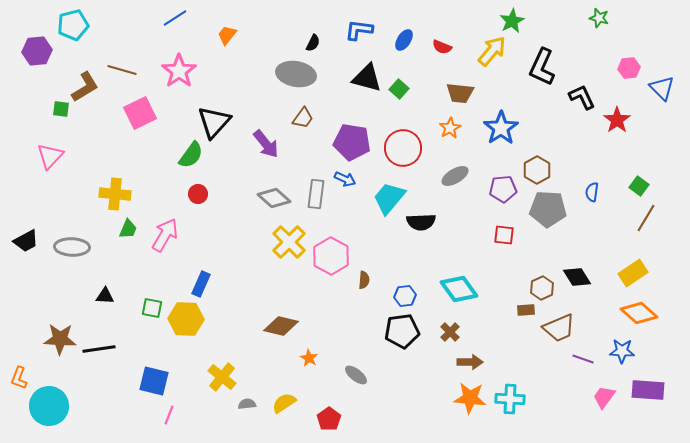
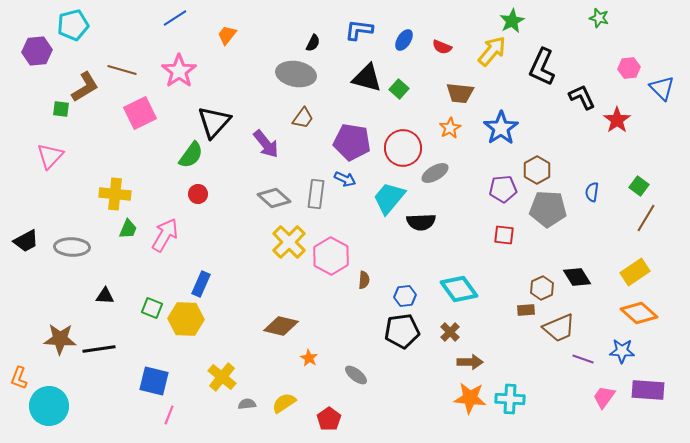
gray ellipse at (455, 176): moved 20 px left, 3 px up
yellow rectangle at (633, 273): moved 2 px right, 1 px up
green square at (152, 308): rotated 10 degrees clockwise
